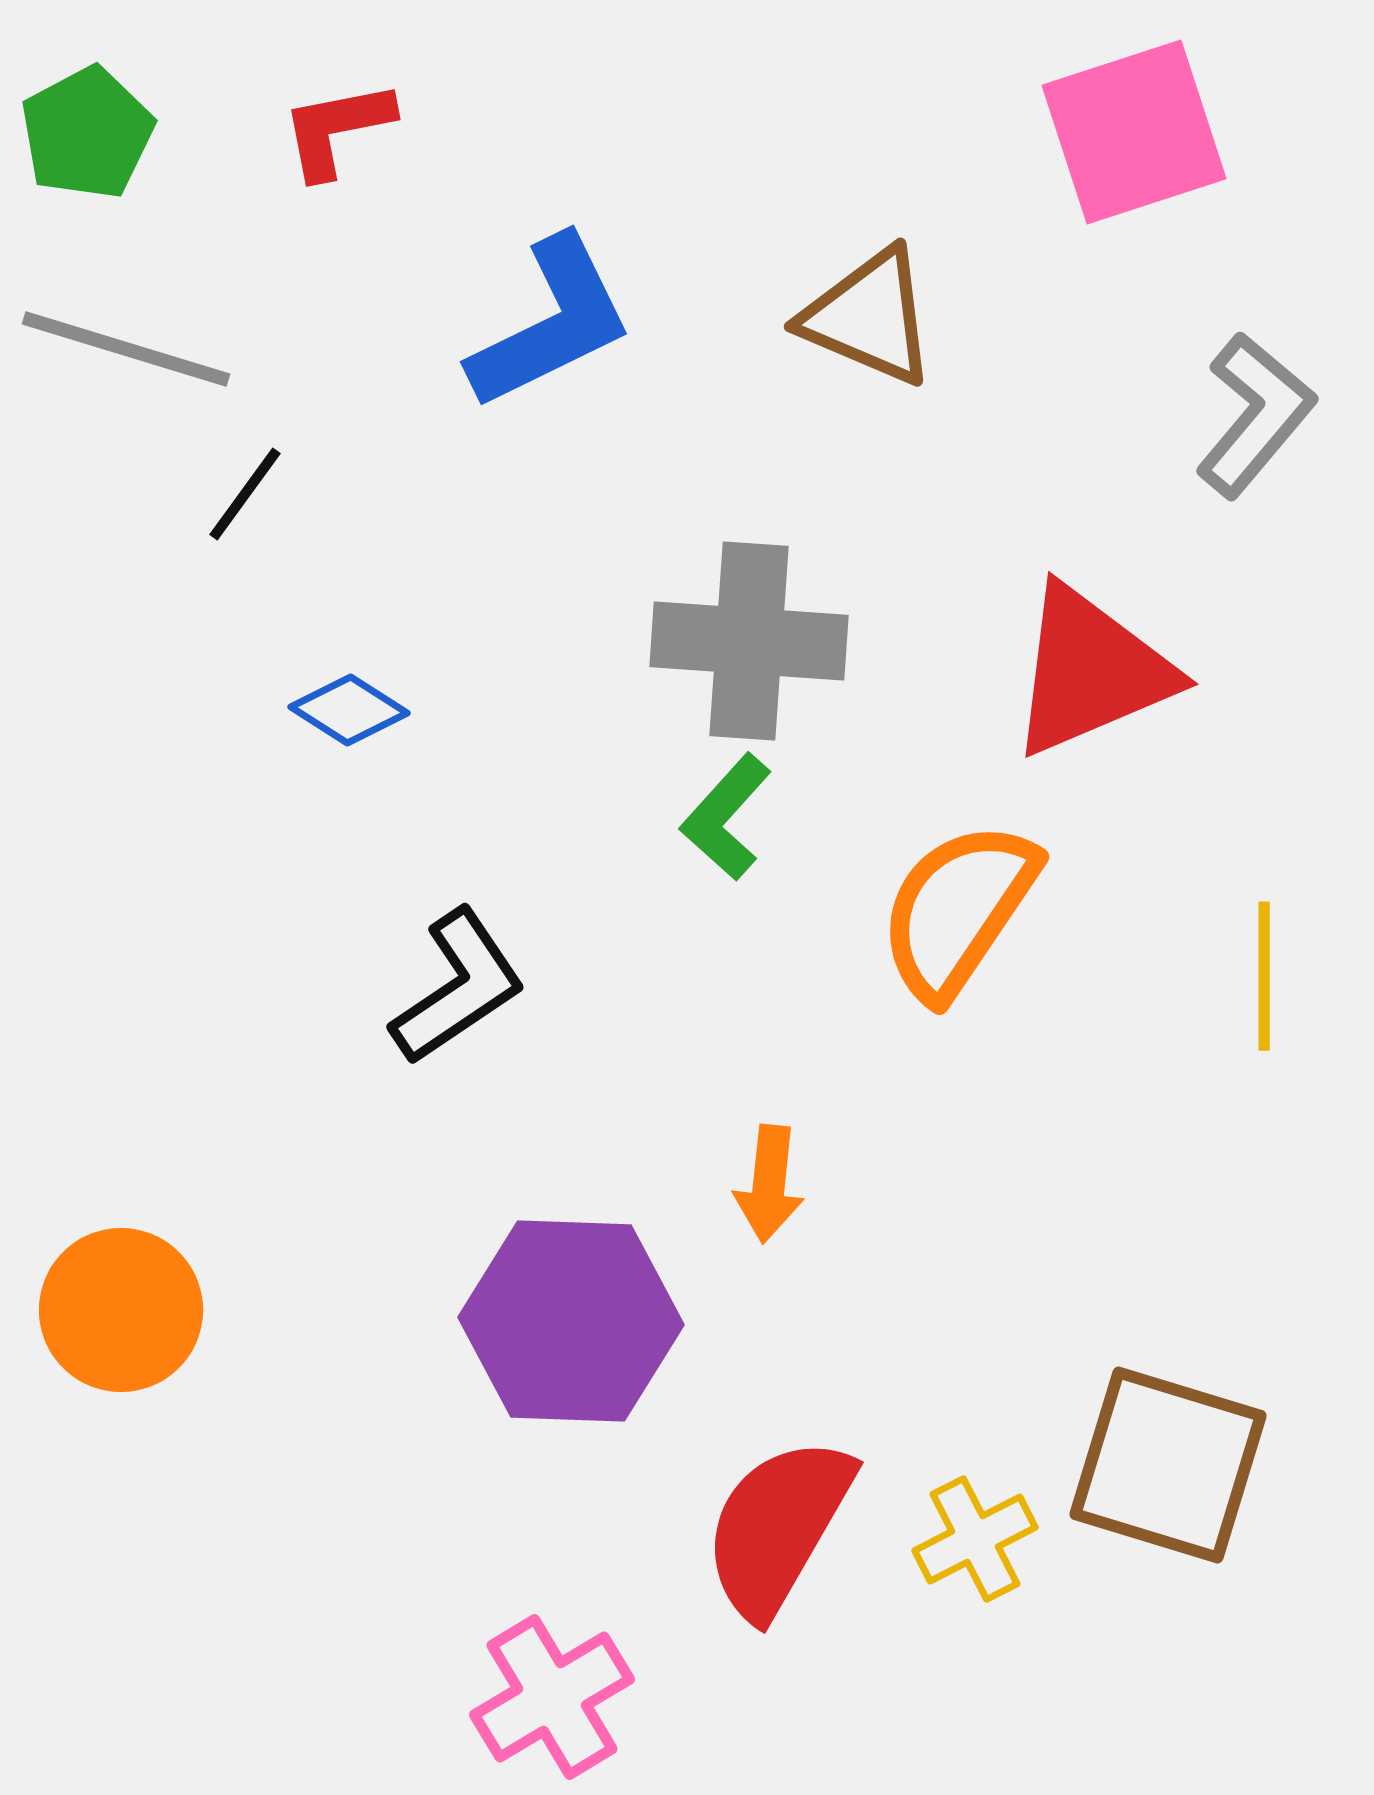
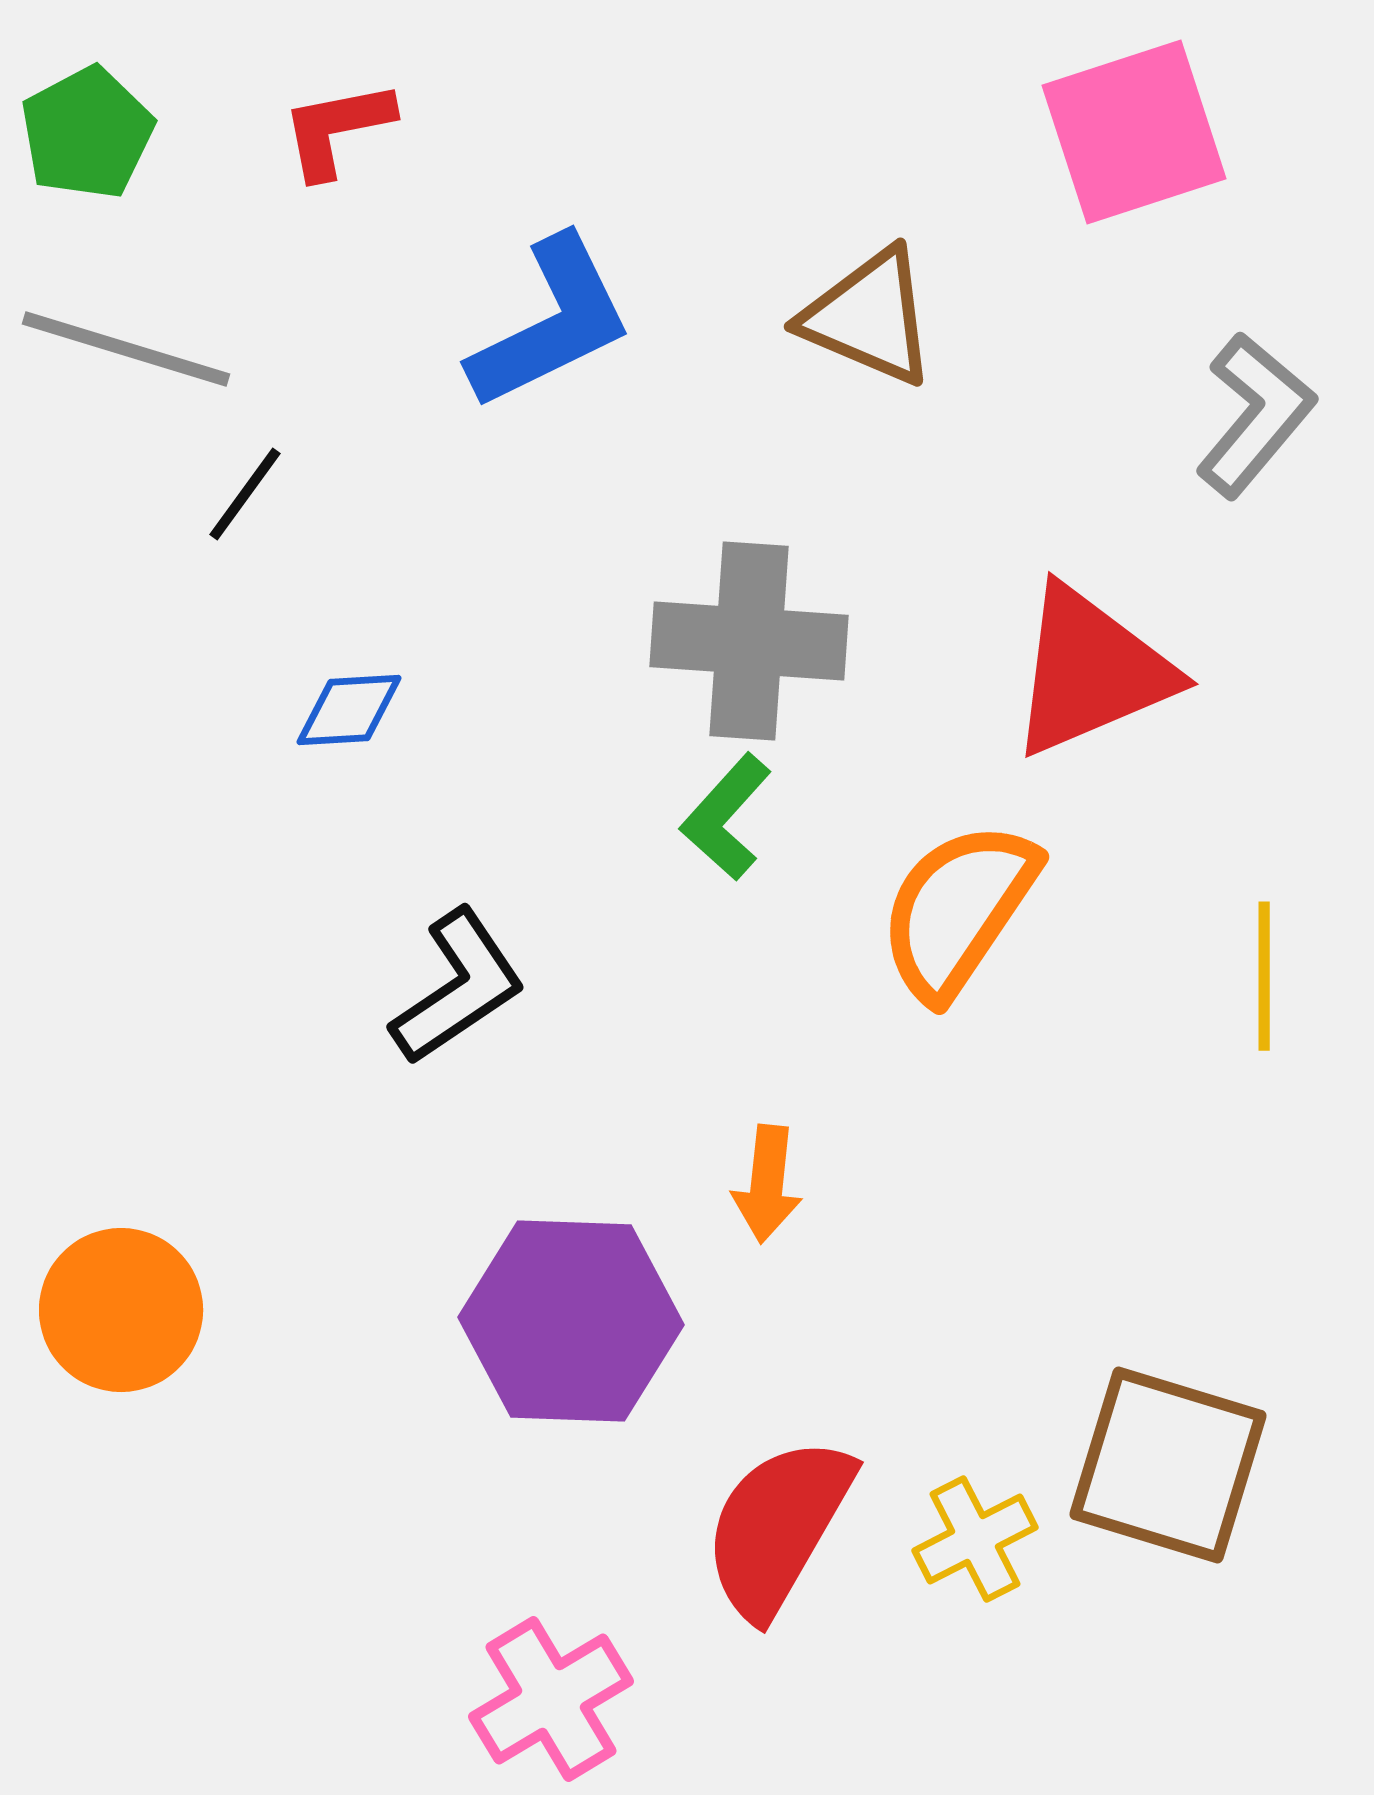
blue diamond: rotated 36 degrees counterclockwise
orange arrow: moved 2 px left
pink cross: moved 1 px left, 2 px down
